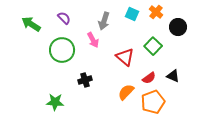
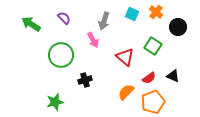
green square: rotated 12 degrees counterclockwise
green circle: moved 1 px left, 5 px down
green star: rotated 18 degrees counterclockwise
